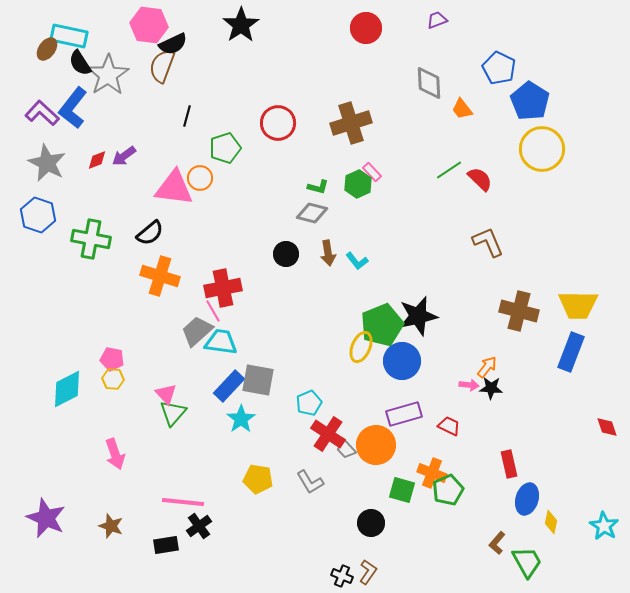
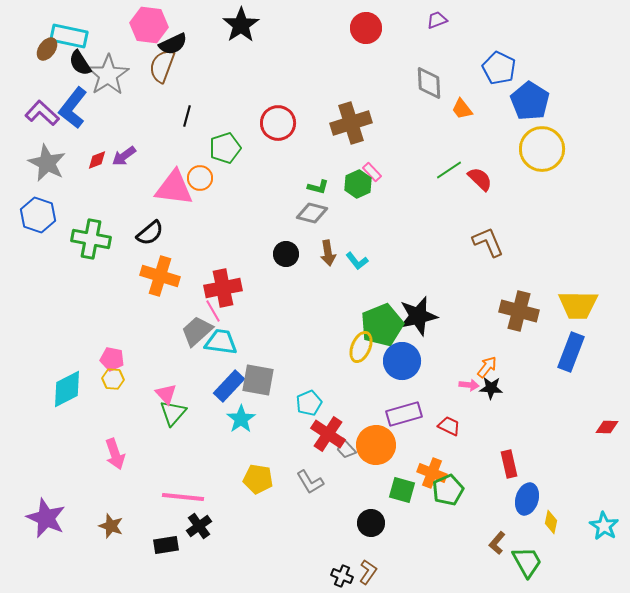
red diamond at (607, 427): rotated 70 degrees counterclockwise
pink line at (183, 502): moved 5 px up
